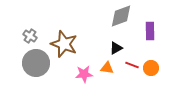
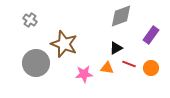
purple rectangle: moved 1 px right, 4 px down; rotated 36 degrees clockwise
gray cross: moved 16 px up
red line: moved 3 px left, 1 px up
